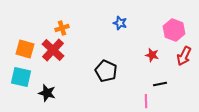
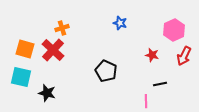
pink hexagon: rotated 15 degrees clockwise
